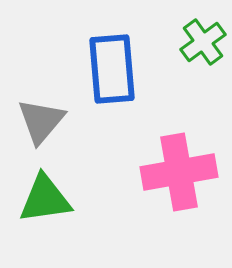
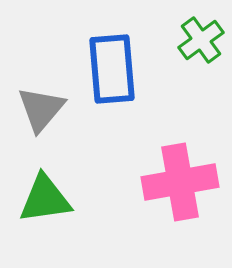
green cross: moved 2 px left, 2 px up
gray triangle: moved 12 px up
pink cross: moved 1 px right, 10 px down
